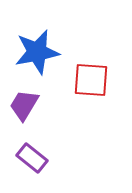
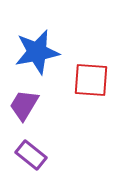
purple rectangle: moved 1 px left, 3 px up
